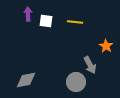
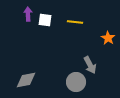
white square: moved 1 px left, 1 px up
orange star: moved 2 px right, 8 px up
